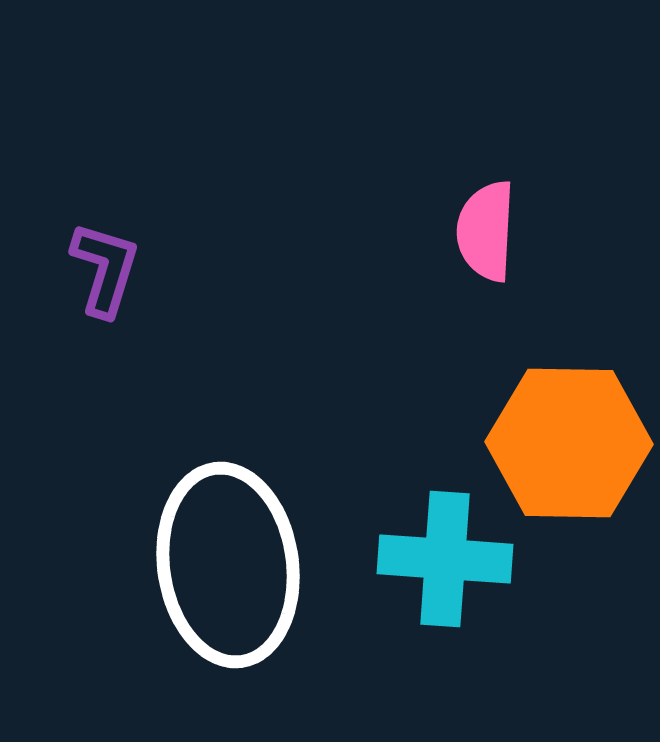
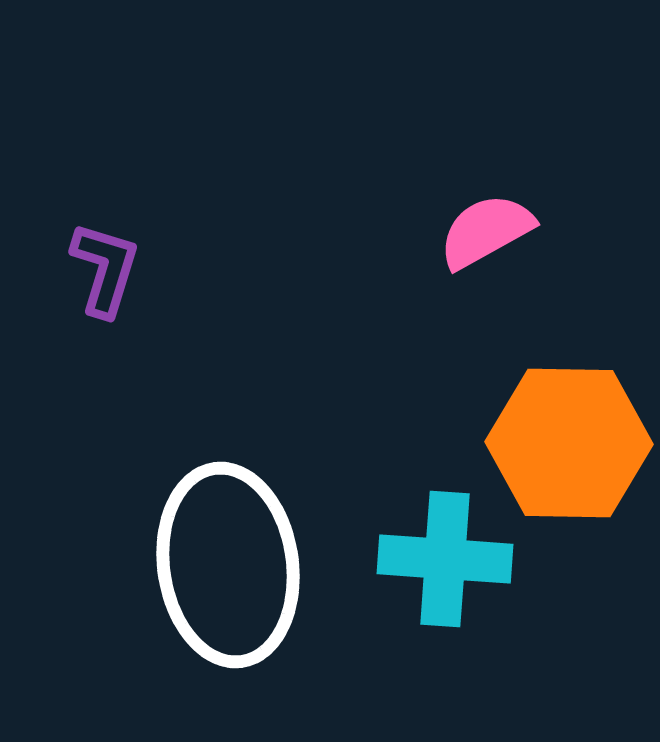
pink semicircle: rotated 58 degrees clockwise
